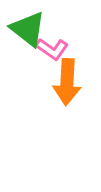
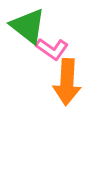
green triangle: moved 3 px up
